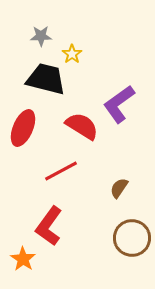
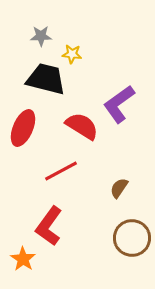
yellow star: rotated 30 degrees counterclockwise
